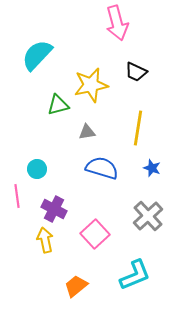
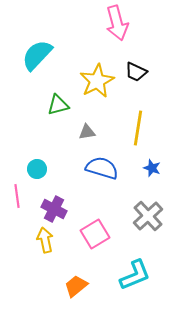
yellow star: moved 6 px right, 4 px up; rotated 16 degrees counterclockwise
pink square: rotated 12 degrees clockwise
